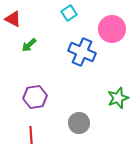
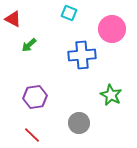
cyan square: rotated 35 degrees counterclockwise
blue cross: moved 3 px down; rotated 28 degrees counterclockwise
green star: moved 7 px left, 3 px up; rotated 25 degrees counterclockwise
red line: moved 1 px right; rotated 42 degrees counterclockwise
